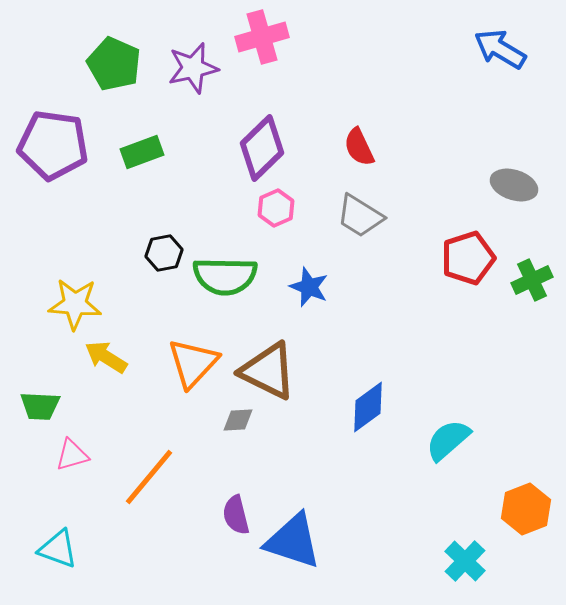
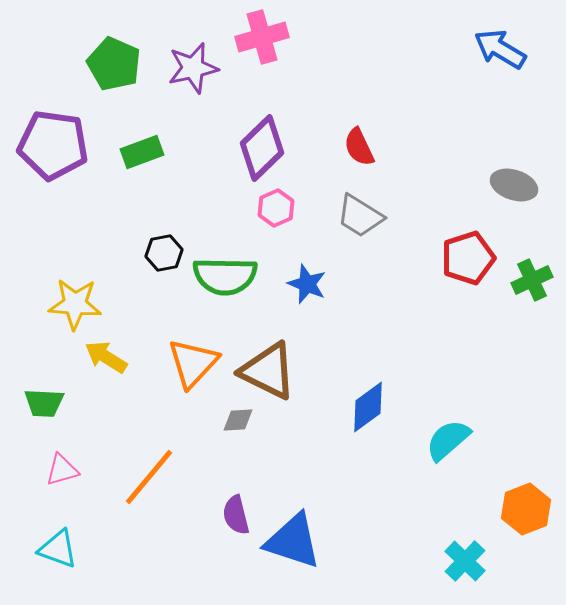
blue star: moved 2 px left, 3 px up
green trapezoid: moved 4 px right, 3 px up
pink triangle: moved 10 px left, 15 px down
